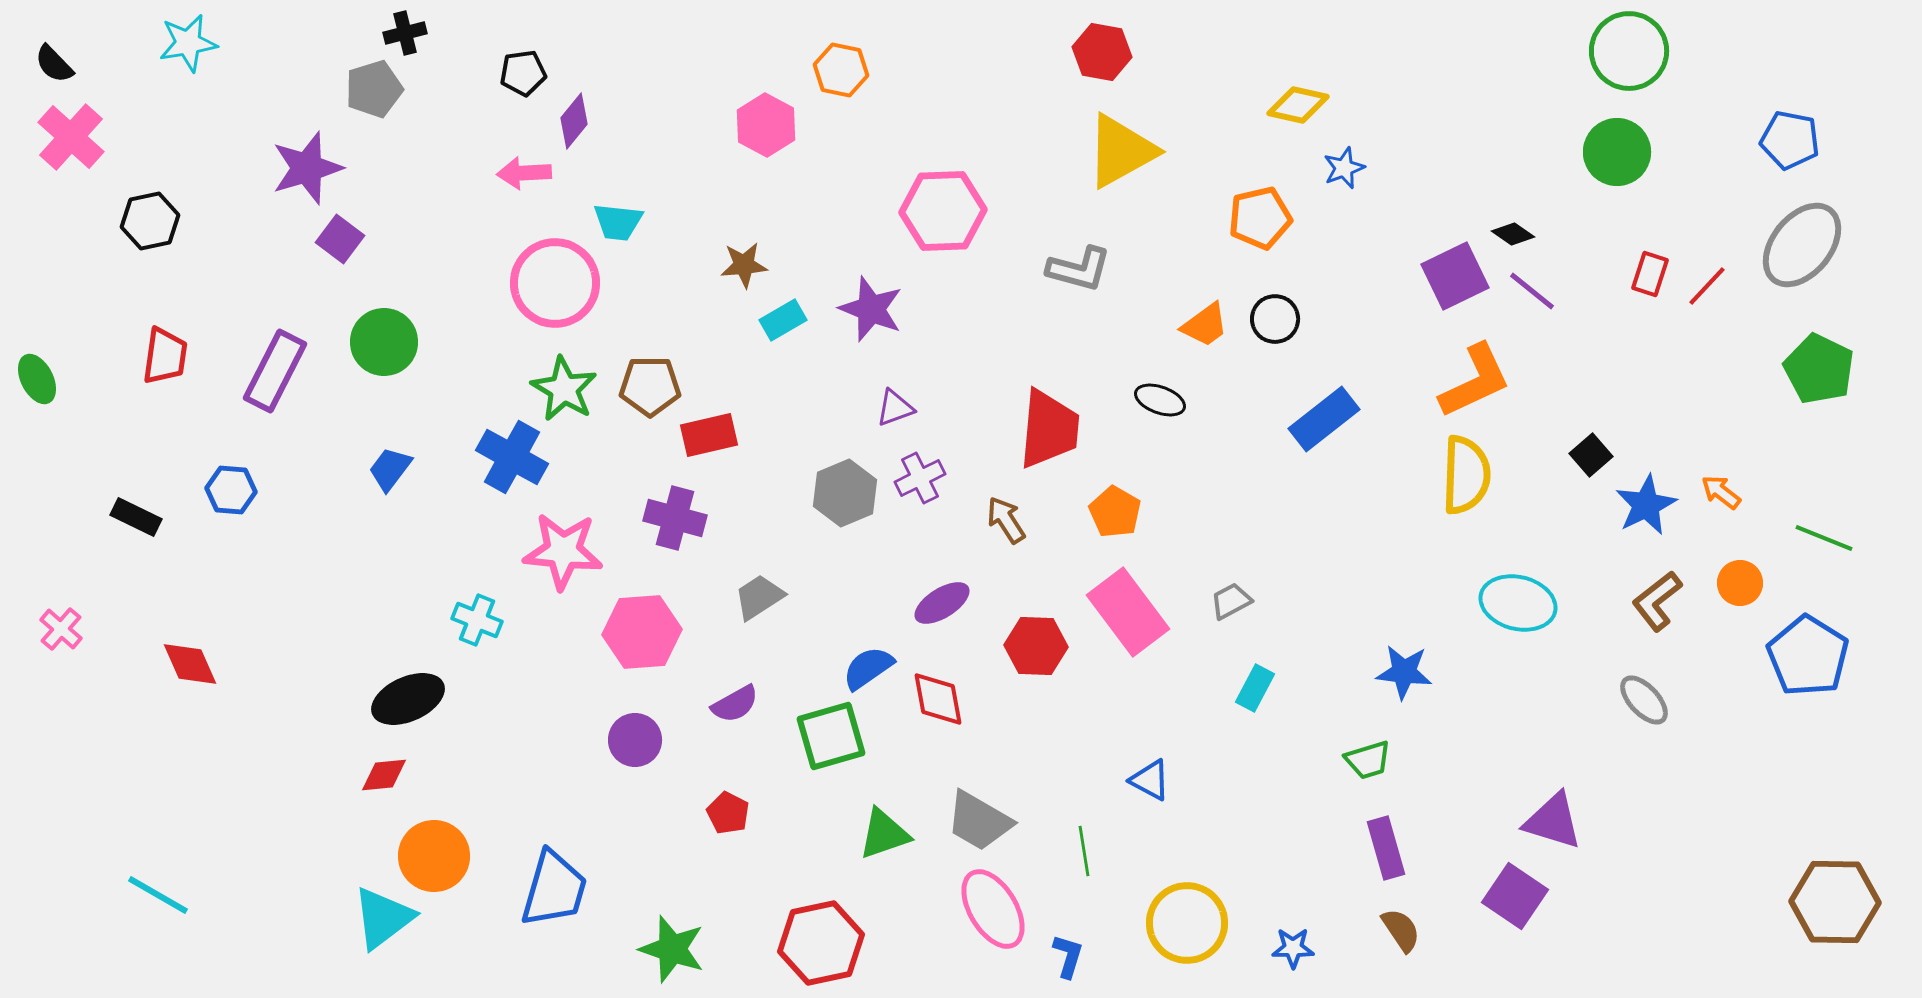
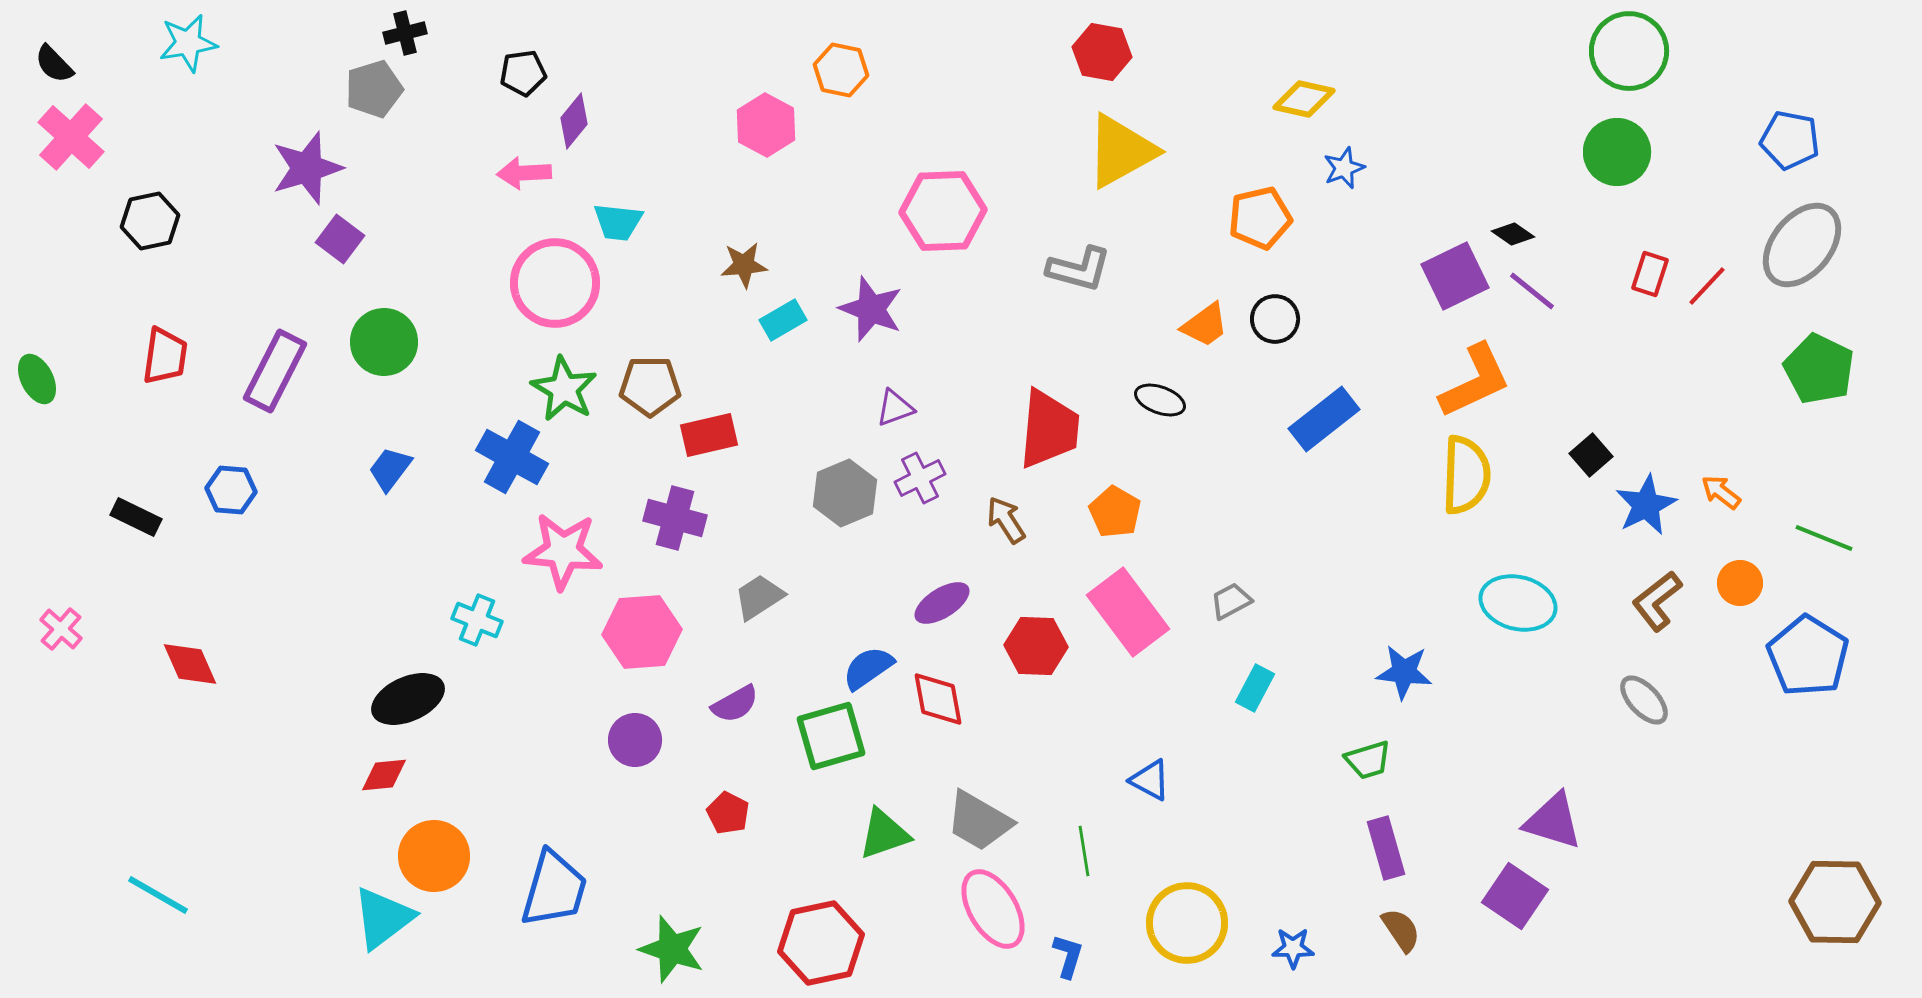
yellow diamond at (1298, 105): moved 6 px right, 6 px up
